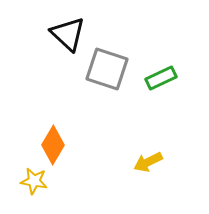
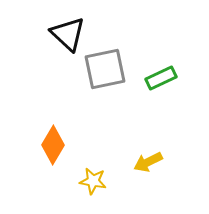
gray square: moved 2 px left; rotated 30 degrees counterclockwise
yellow star: moved 59 px right
